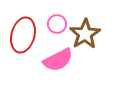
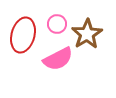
brown star: moved 2 px right
pink semicircle: moved 1 px up
